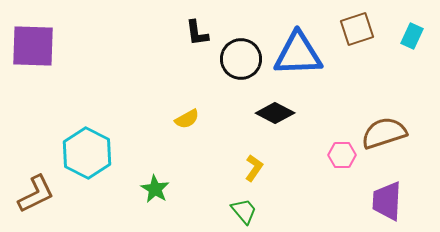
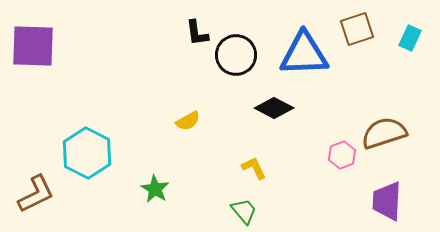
cyan rectangle: moved 2 px left, 2 px down
blue triangle: moved 6 px right
black circle: moved 5 px left, 4 px up
black diamond: moved 1 px left, 5 px up
yellow semicircle: moved 1 px right, 2 px down
pink hexagon: rotated 20 degrees counterclockwise
yellow L-shape: rotated 60 degrees counterclockwise
